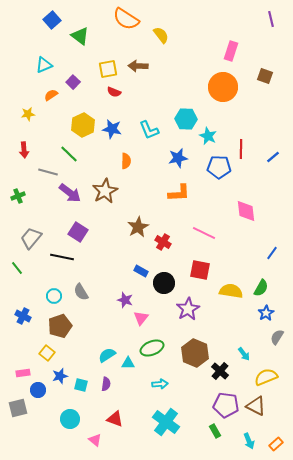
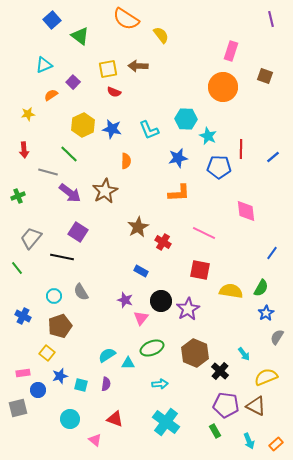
black circle at (164, 283): moved 3 px left, 18 px down
